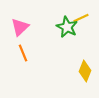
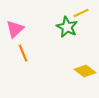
yellow line: moved 5 px up
pink triangle: moved 5 px left, 2 px down
yellow diamond: rotated 75 degrees counterclockwise
